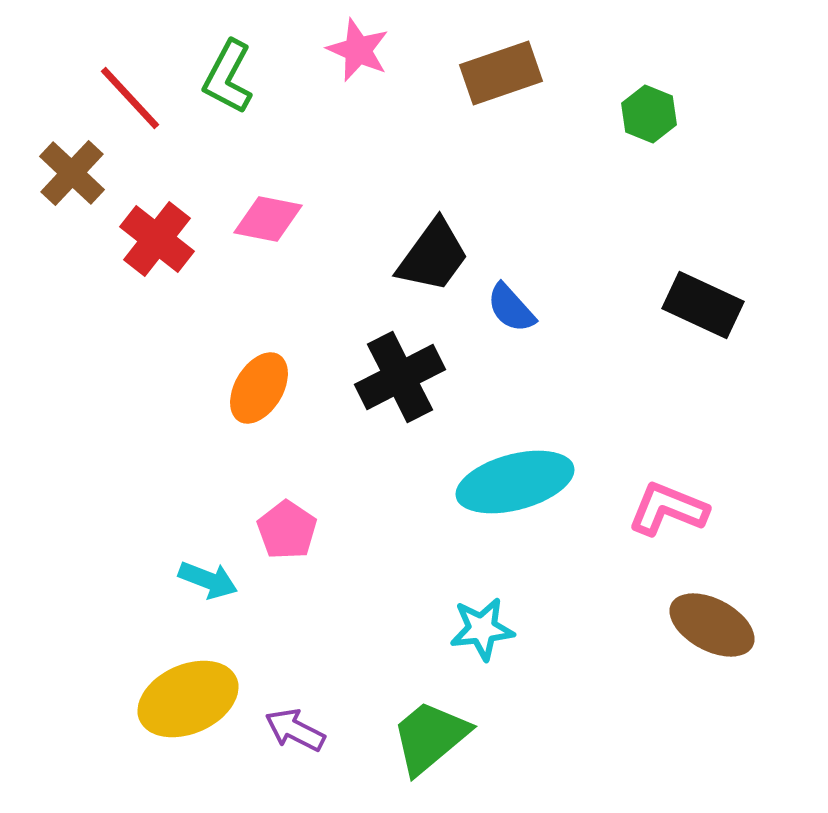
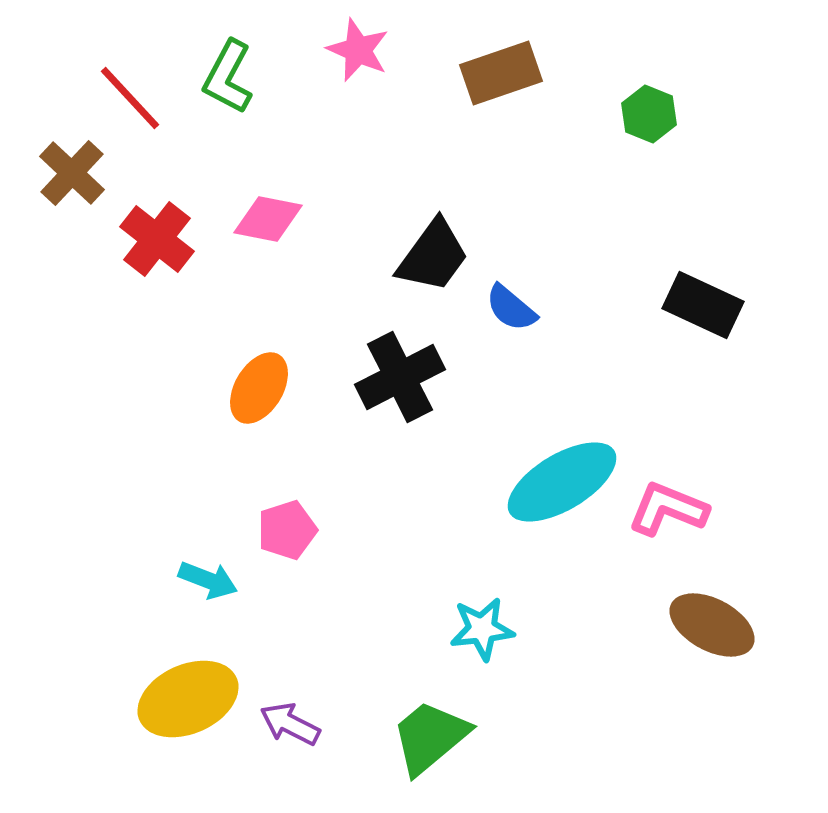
blue semicircle: rotated 8 degrees counterclockwise
cyan ellipse: moved 47 px right; rotated 16 degrees counterclockwise
pink pentagon: rotated 20 degrees clockwise
purple arrow: moved 5 px left, 6 px up
